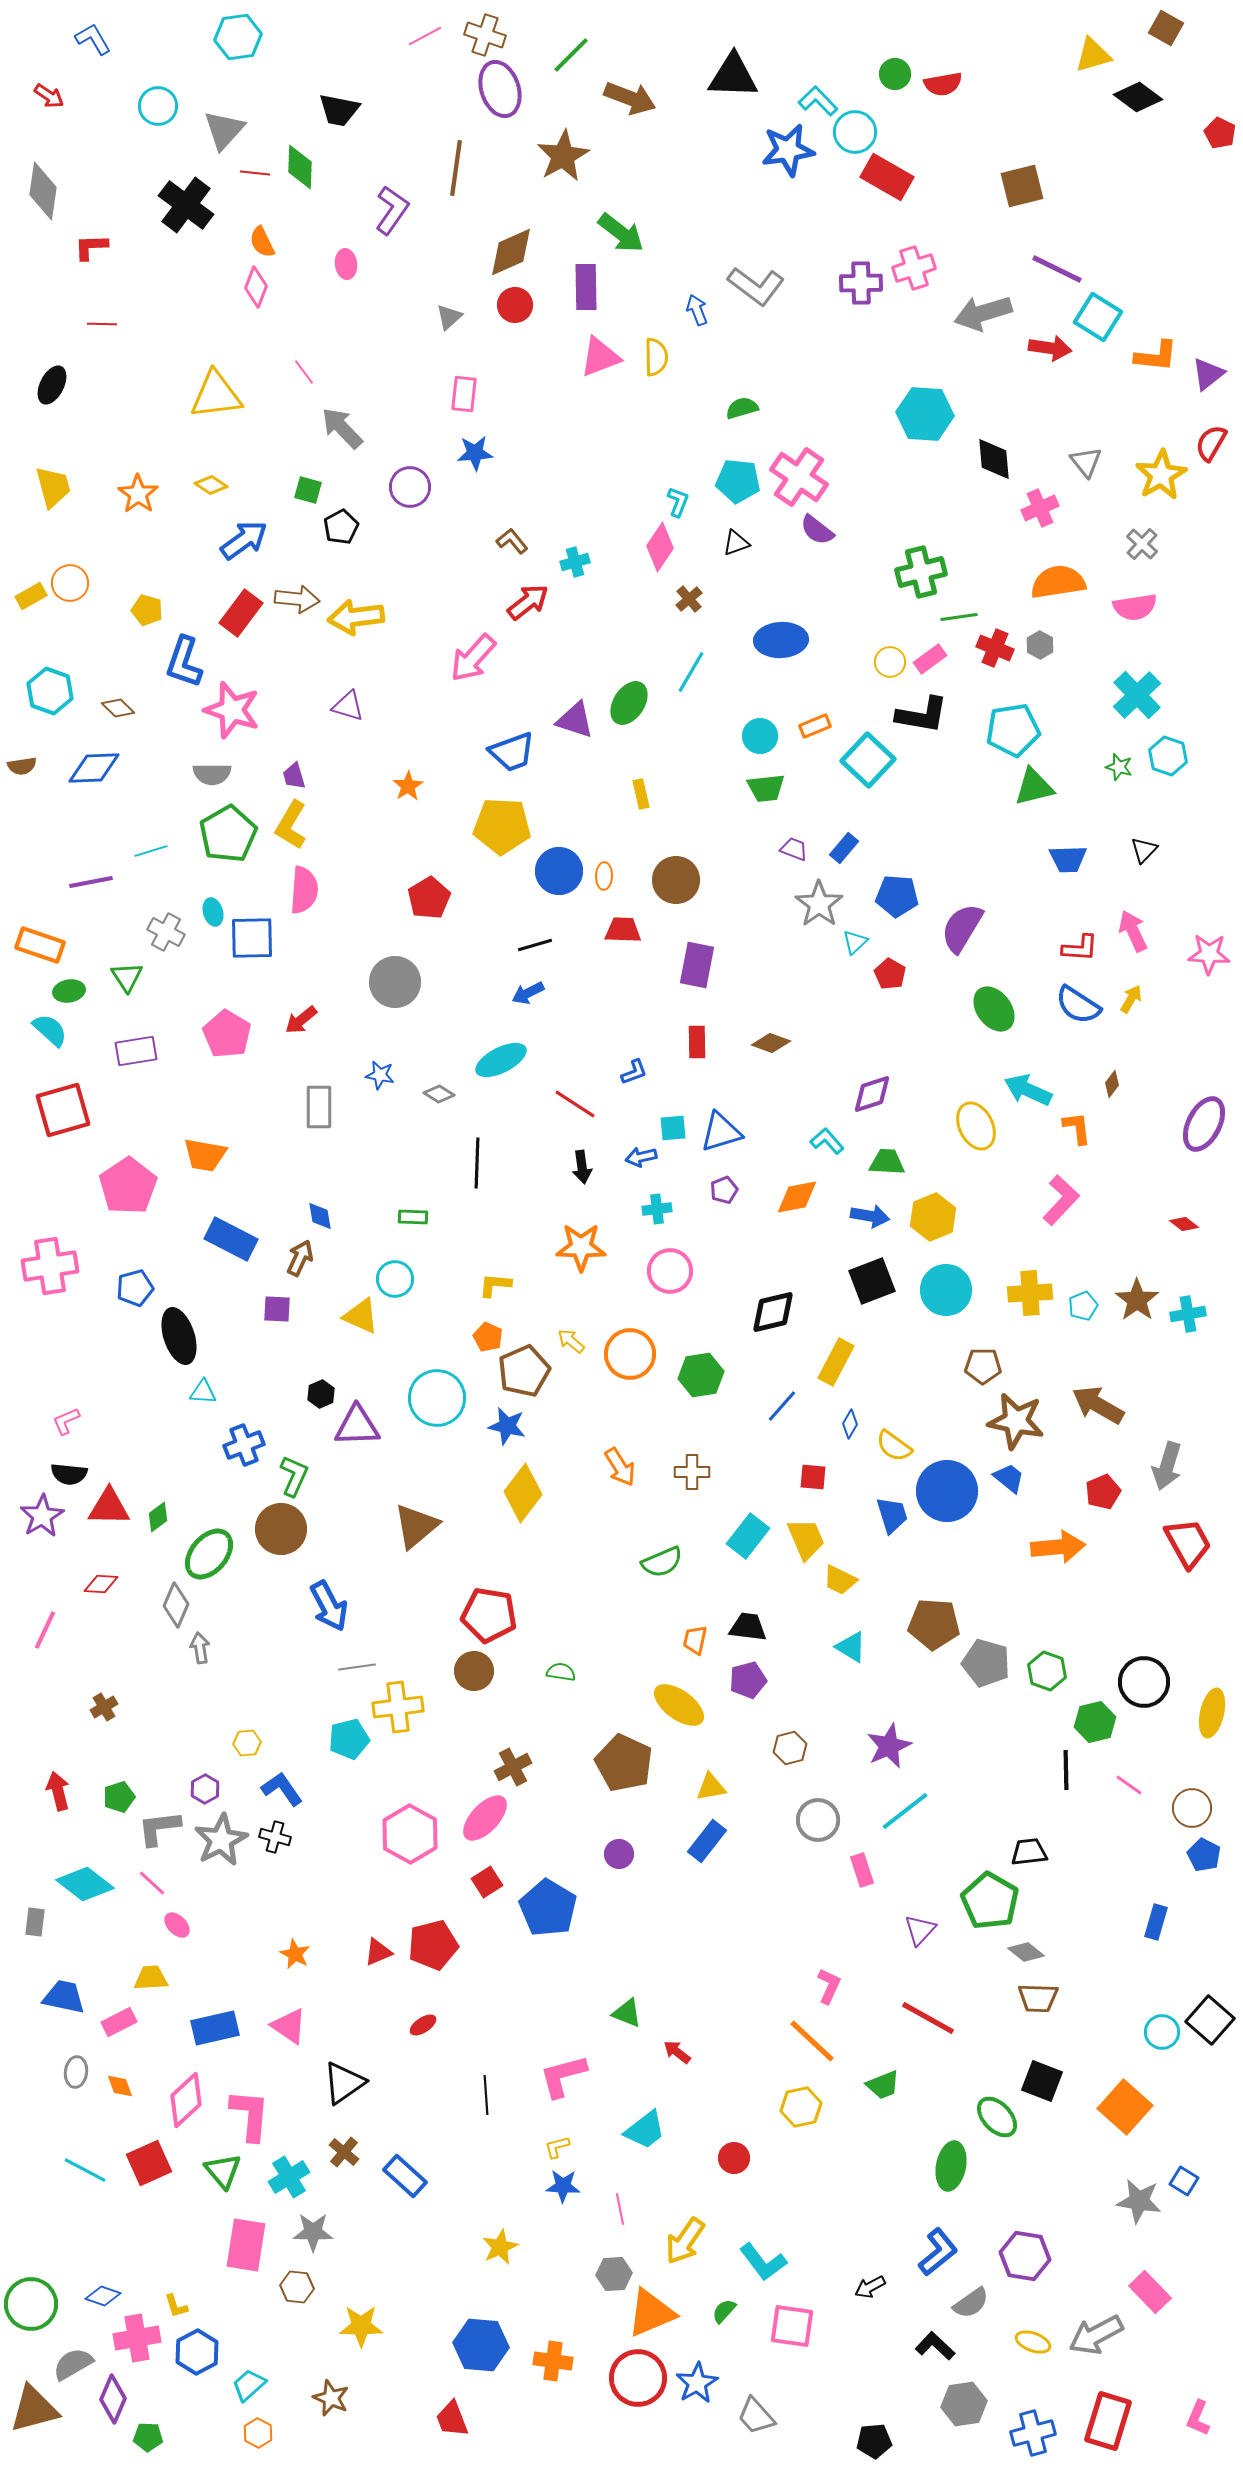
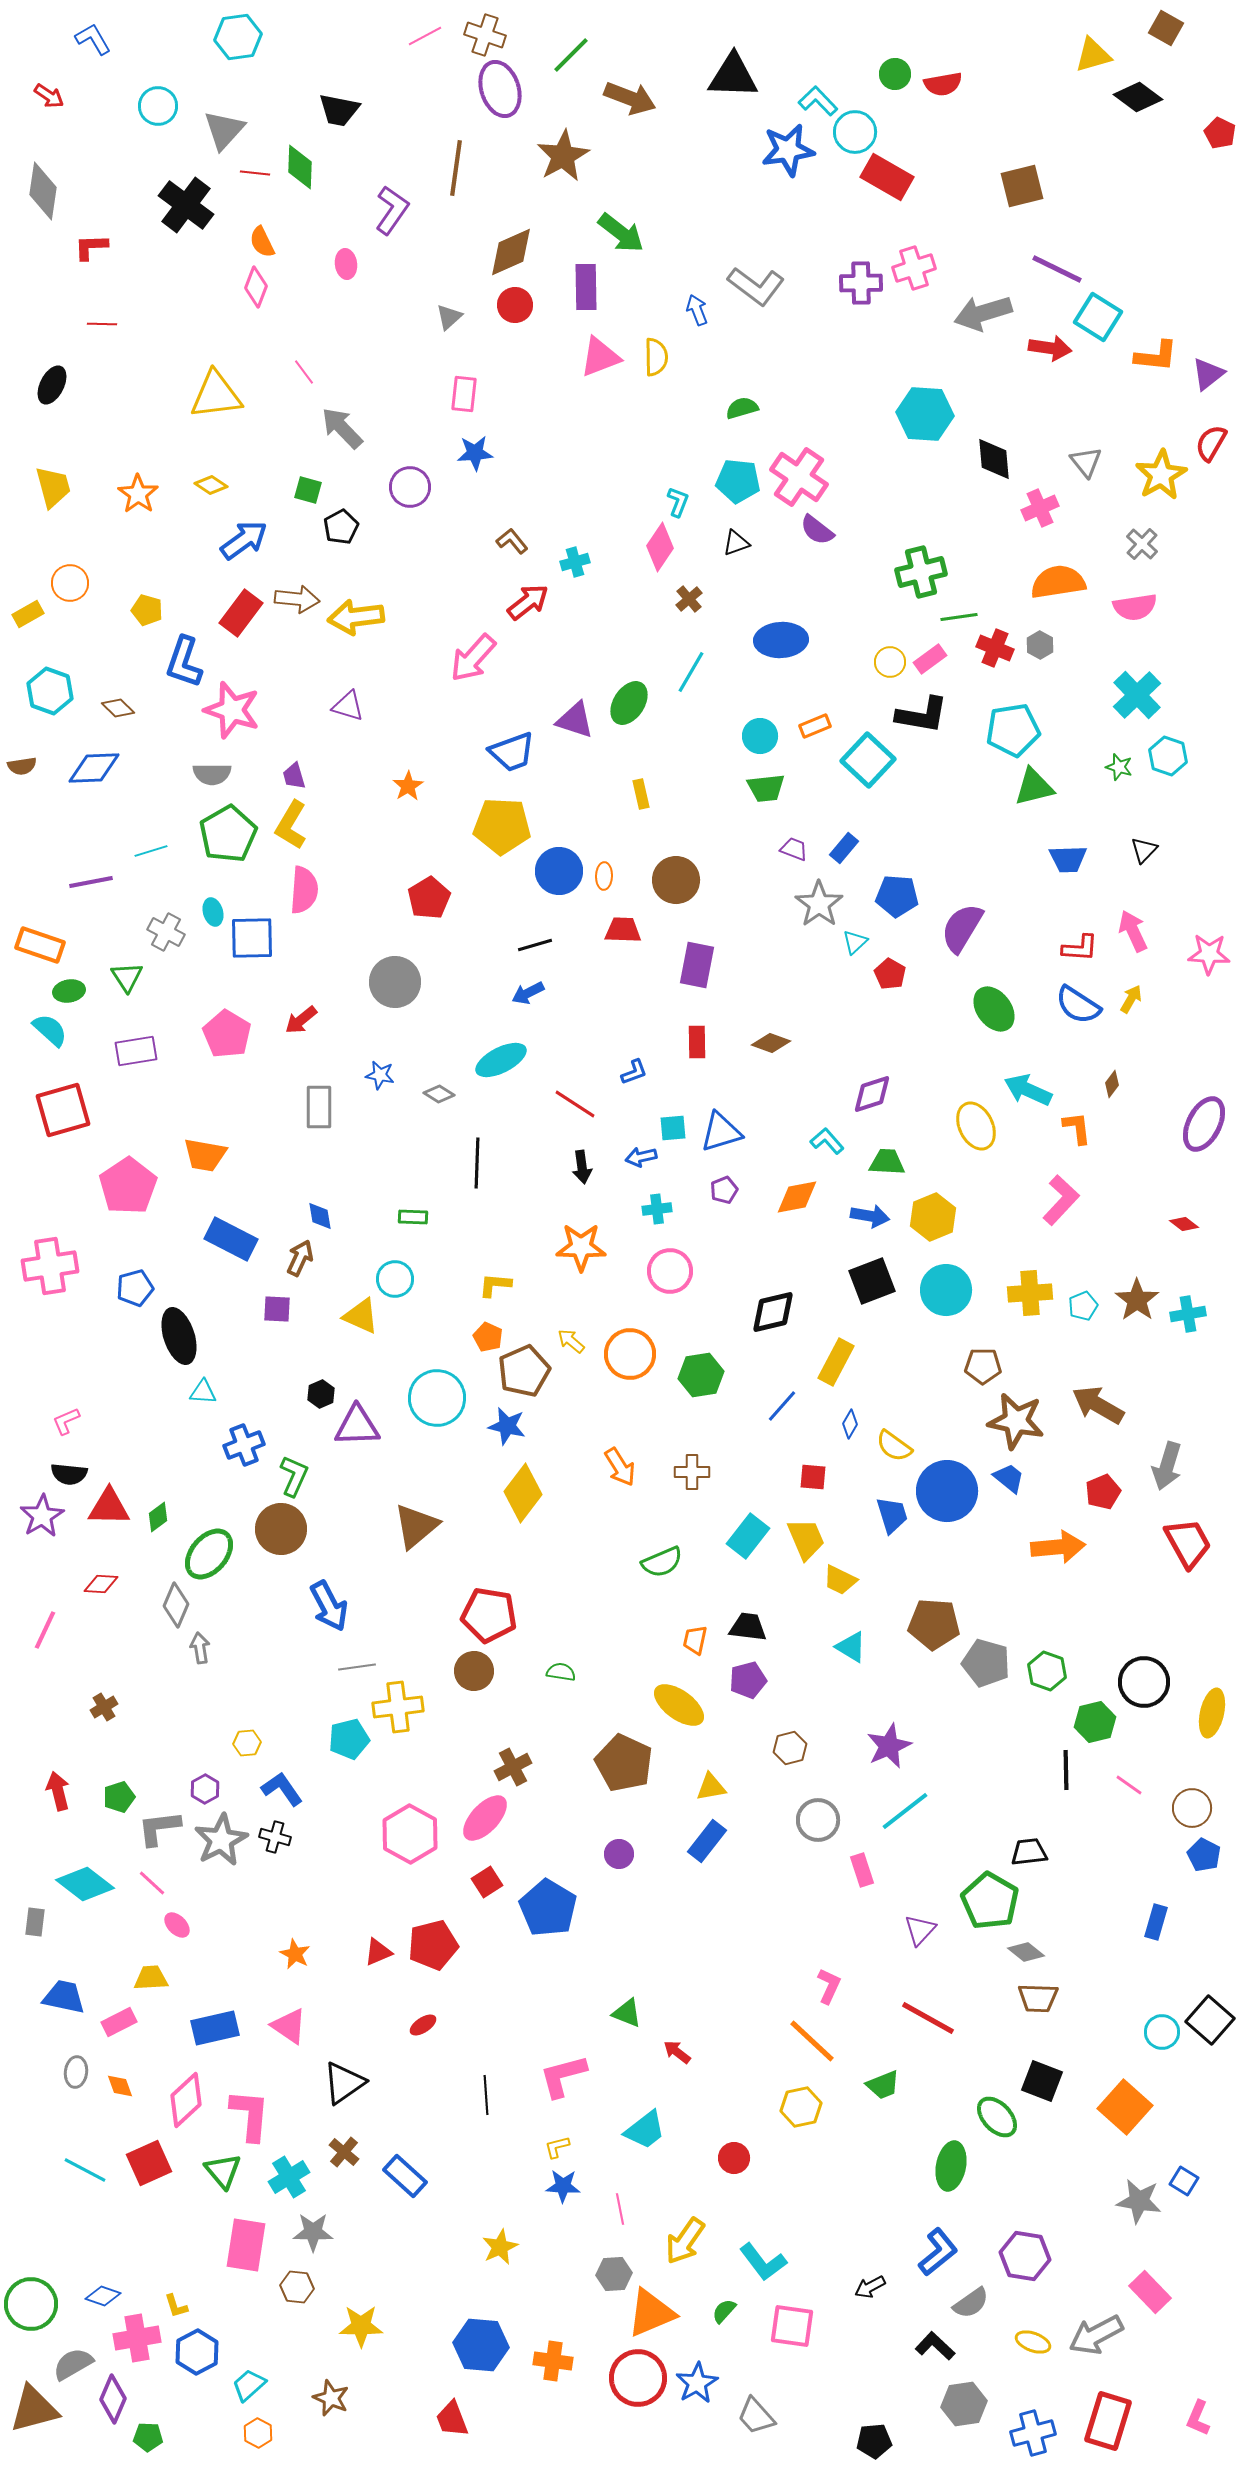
yellow rectangle at (31, 596): moved 3 px left, 18 px down
